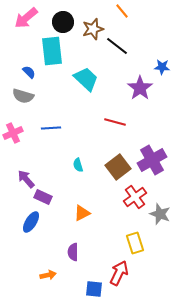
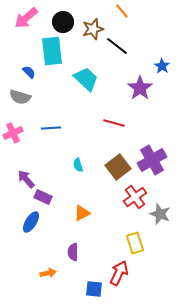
blue star: moved 1 px up; rotated 28 degrees clockwise
gray semicircle: moved 3 px left, 1 px down
red line: moved 1 px left, 1 px down
orange arrow: moved 2 px up
